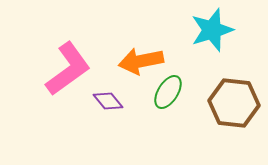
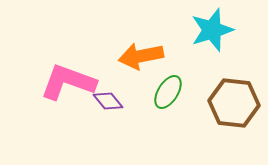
orange arrow: moved 5 px up
pink L-shape: moved 13 px down; rotated 124 degrees counterclockwise
